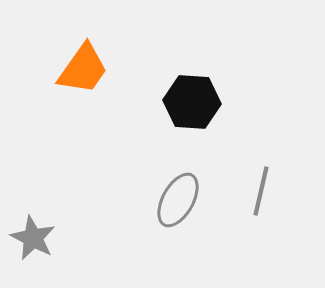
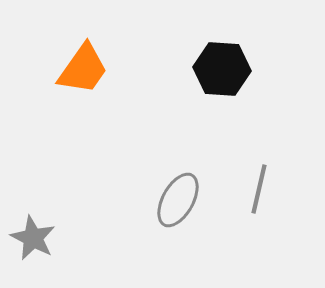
black hexagon: moved 30 px right, 33 px up
gray line: moved 2 px left, 2 px up
